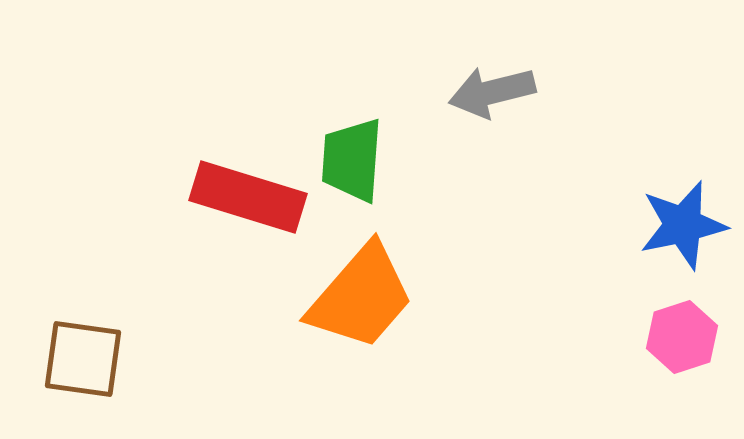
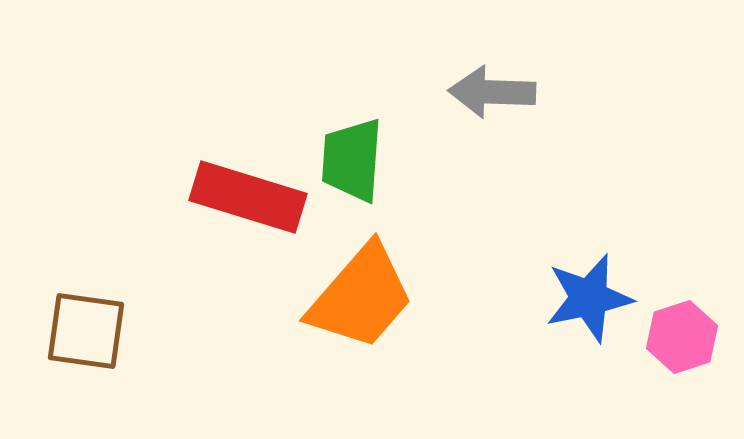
gray arrow: rotated 16 degrees clockwise
blue star: moved 94 px left, 73 px down
brown square: moved 3 px right, 28 px up
